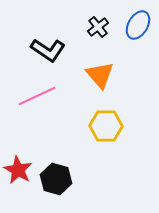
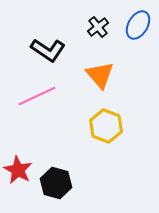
yellow hexagon: rotated 20 degrees clockwise
black hexagon: moved 4 px down
